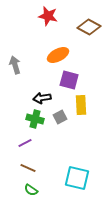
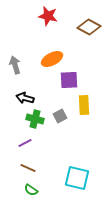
orange ellipse: moved 6 px left, 4 px down
purple square: rotated 18 degrees counterclockwise
black arrow: moved 17 px left; rotated 24 degrees clockwise
yellow rectangle: moved 3 px right
gray square: moved 1 px up
